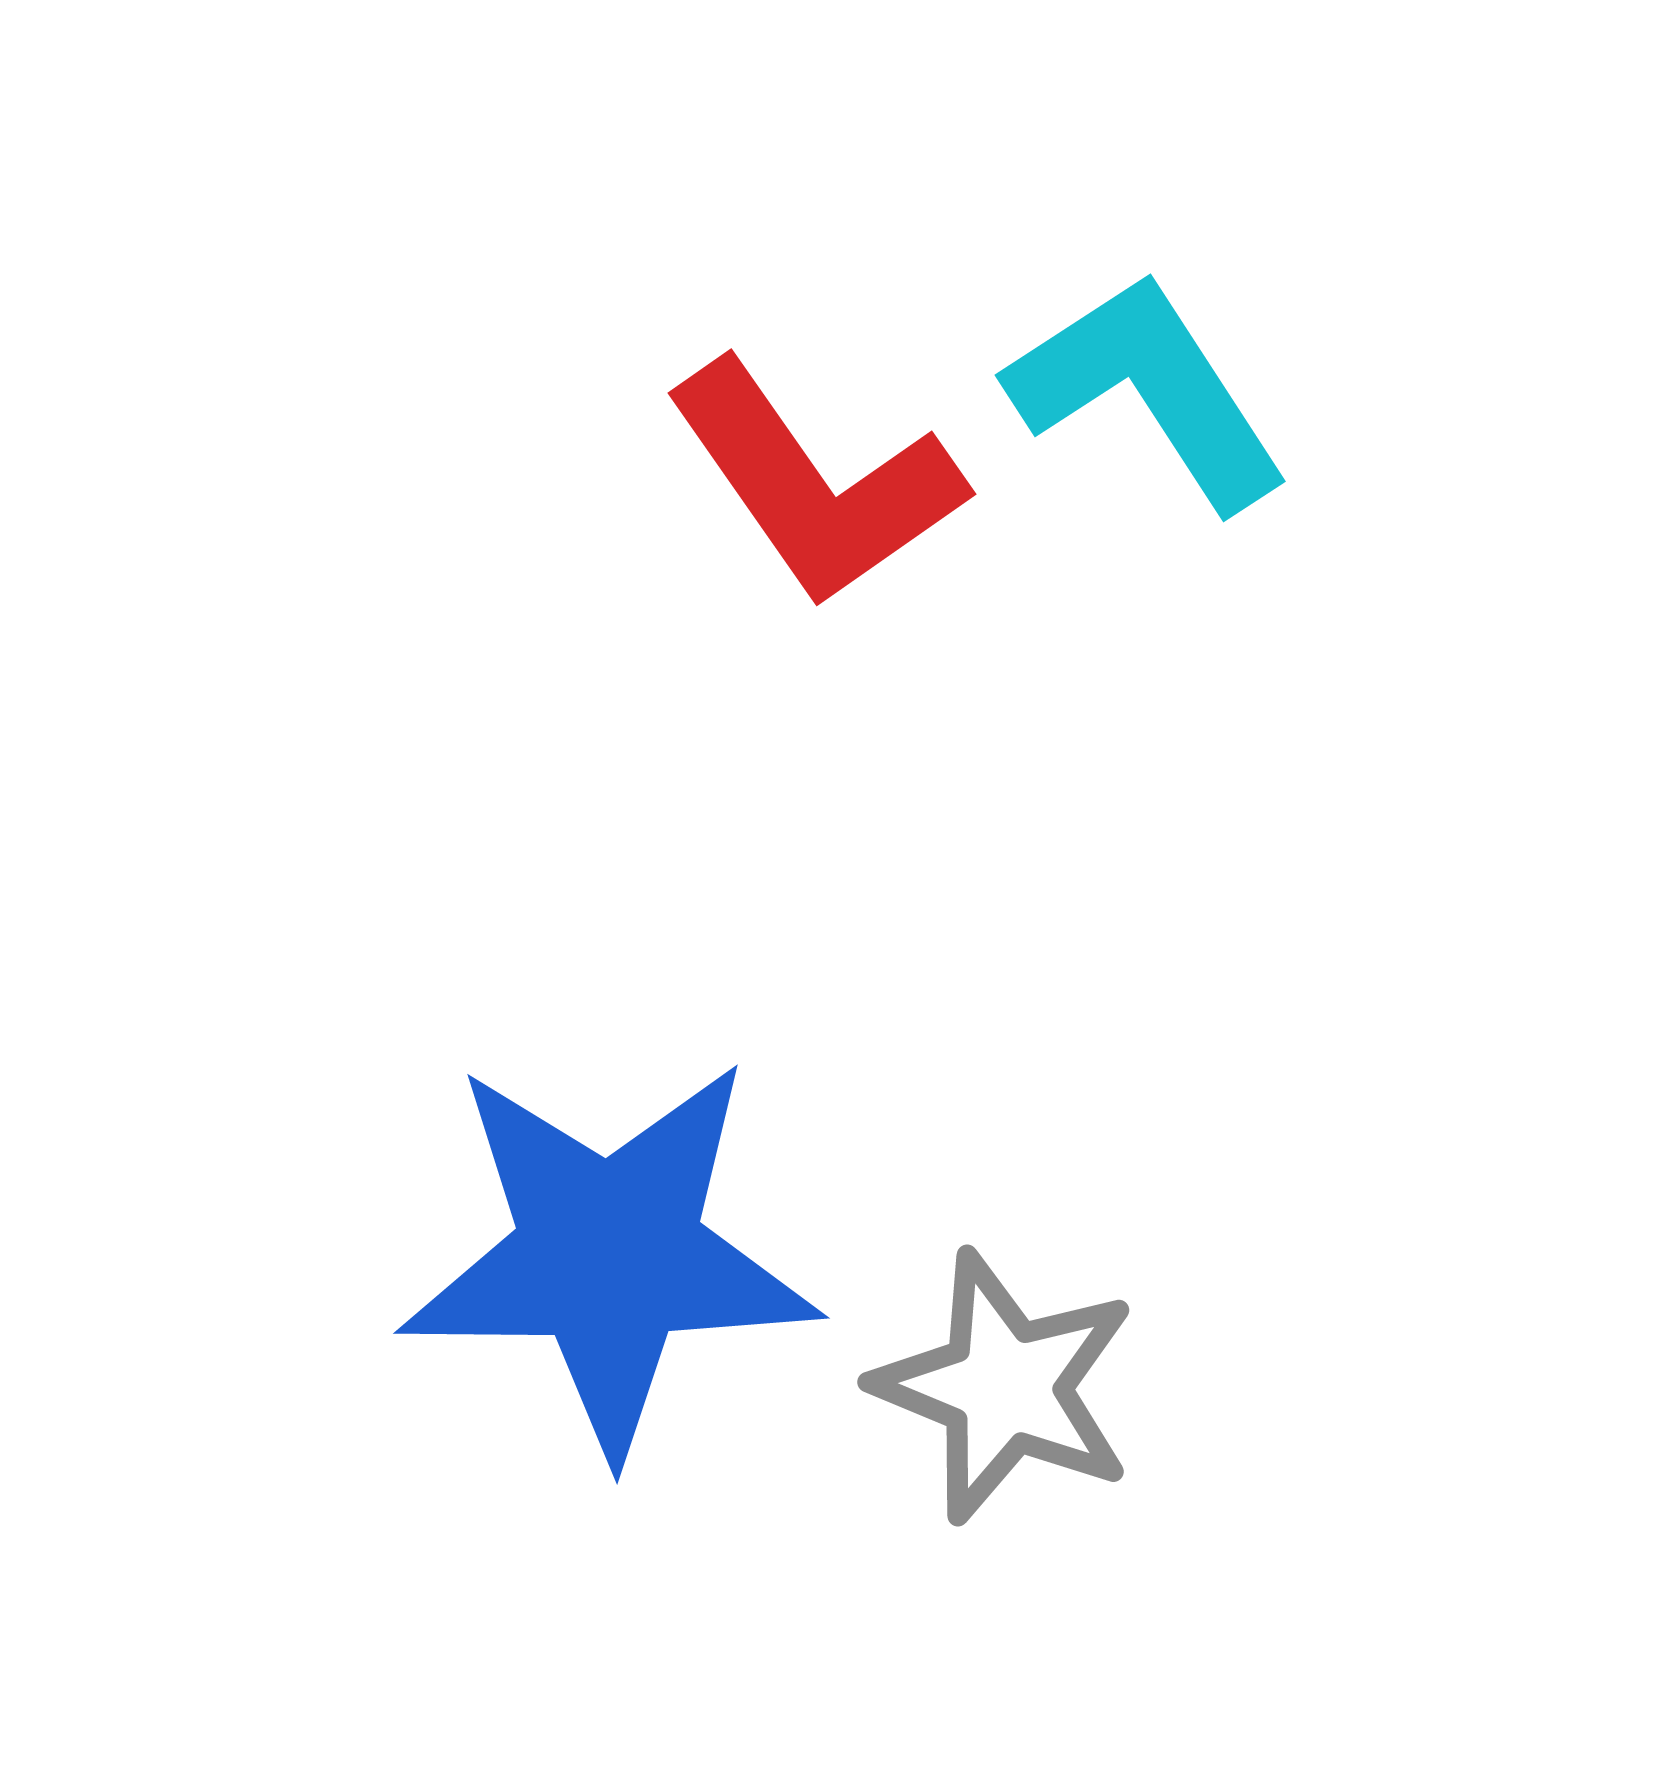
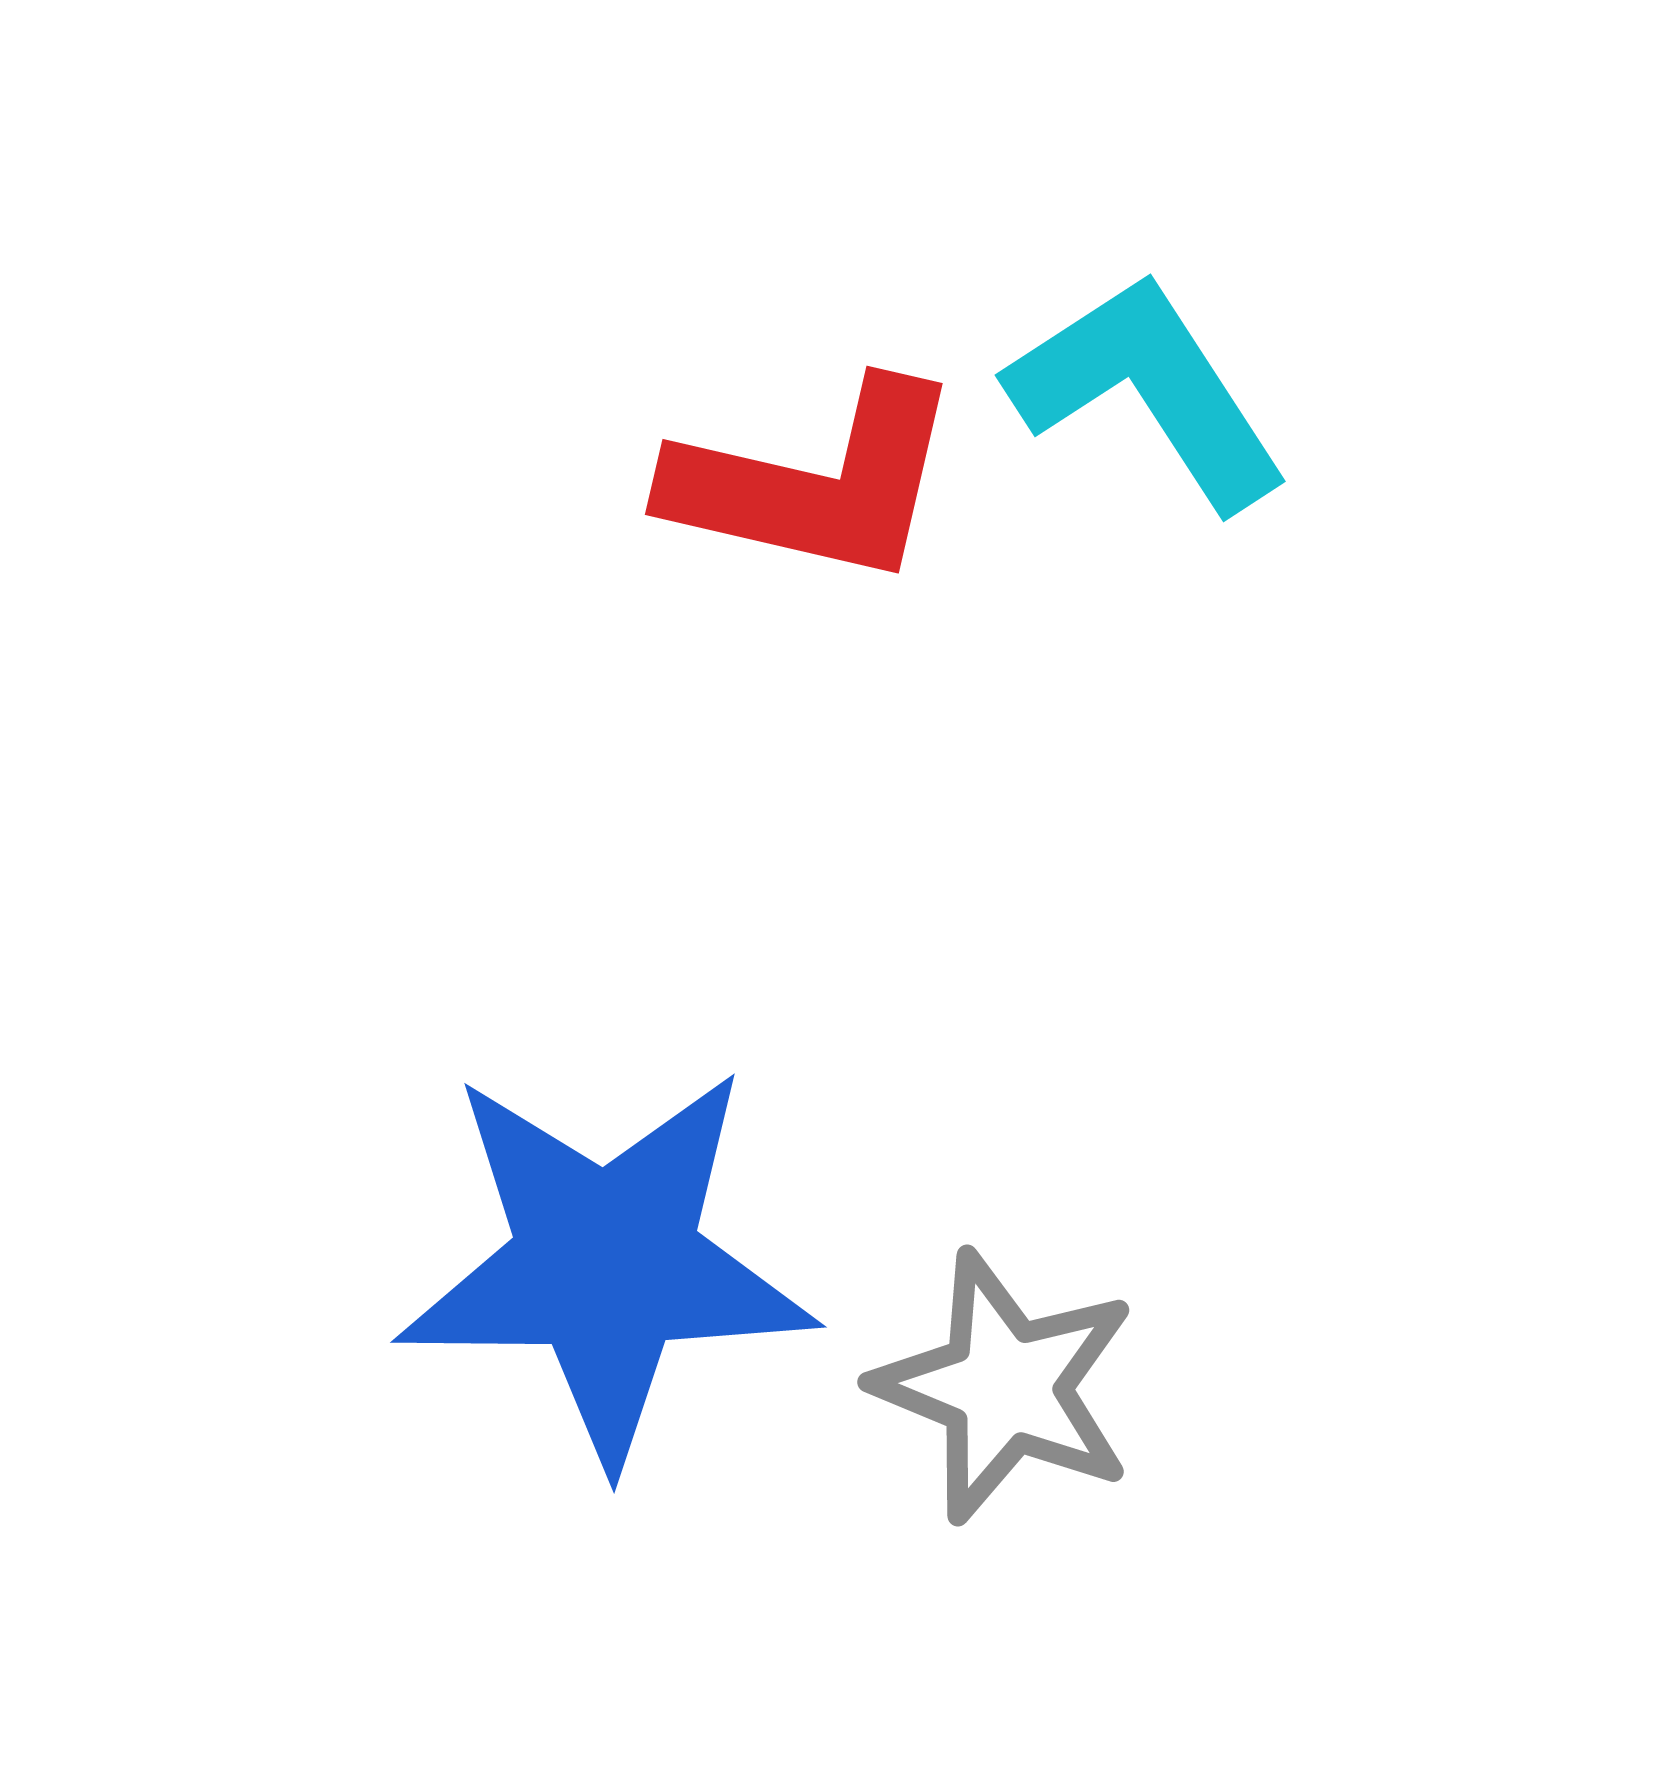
red L-shape: rotated 42 degrees counterclockwise
blue star: moved 3 px left, 9 px down
